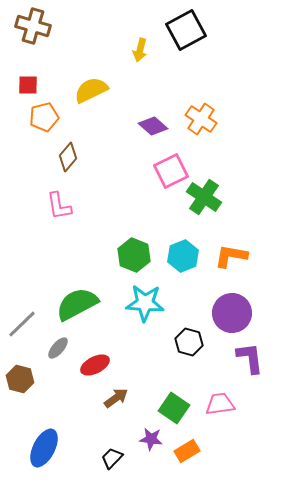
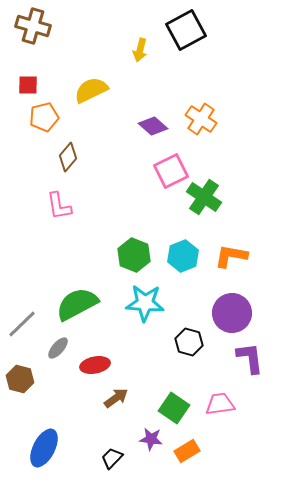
red ellipse: rotated 16 degrees clockwise
